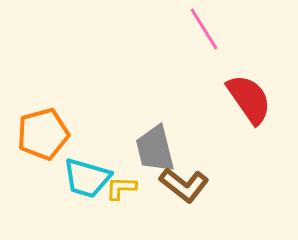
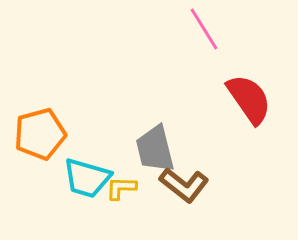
orange pentagon: moved 3 px left
